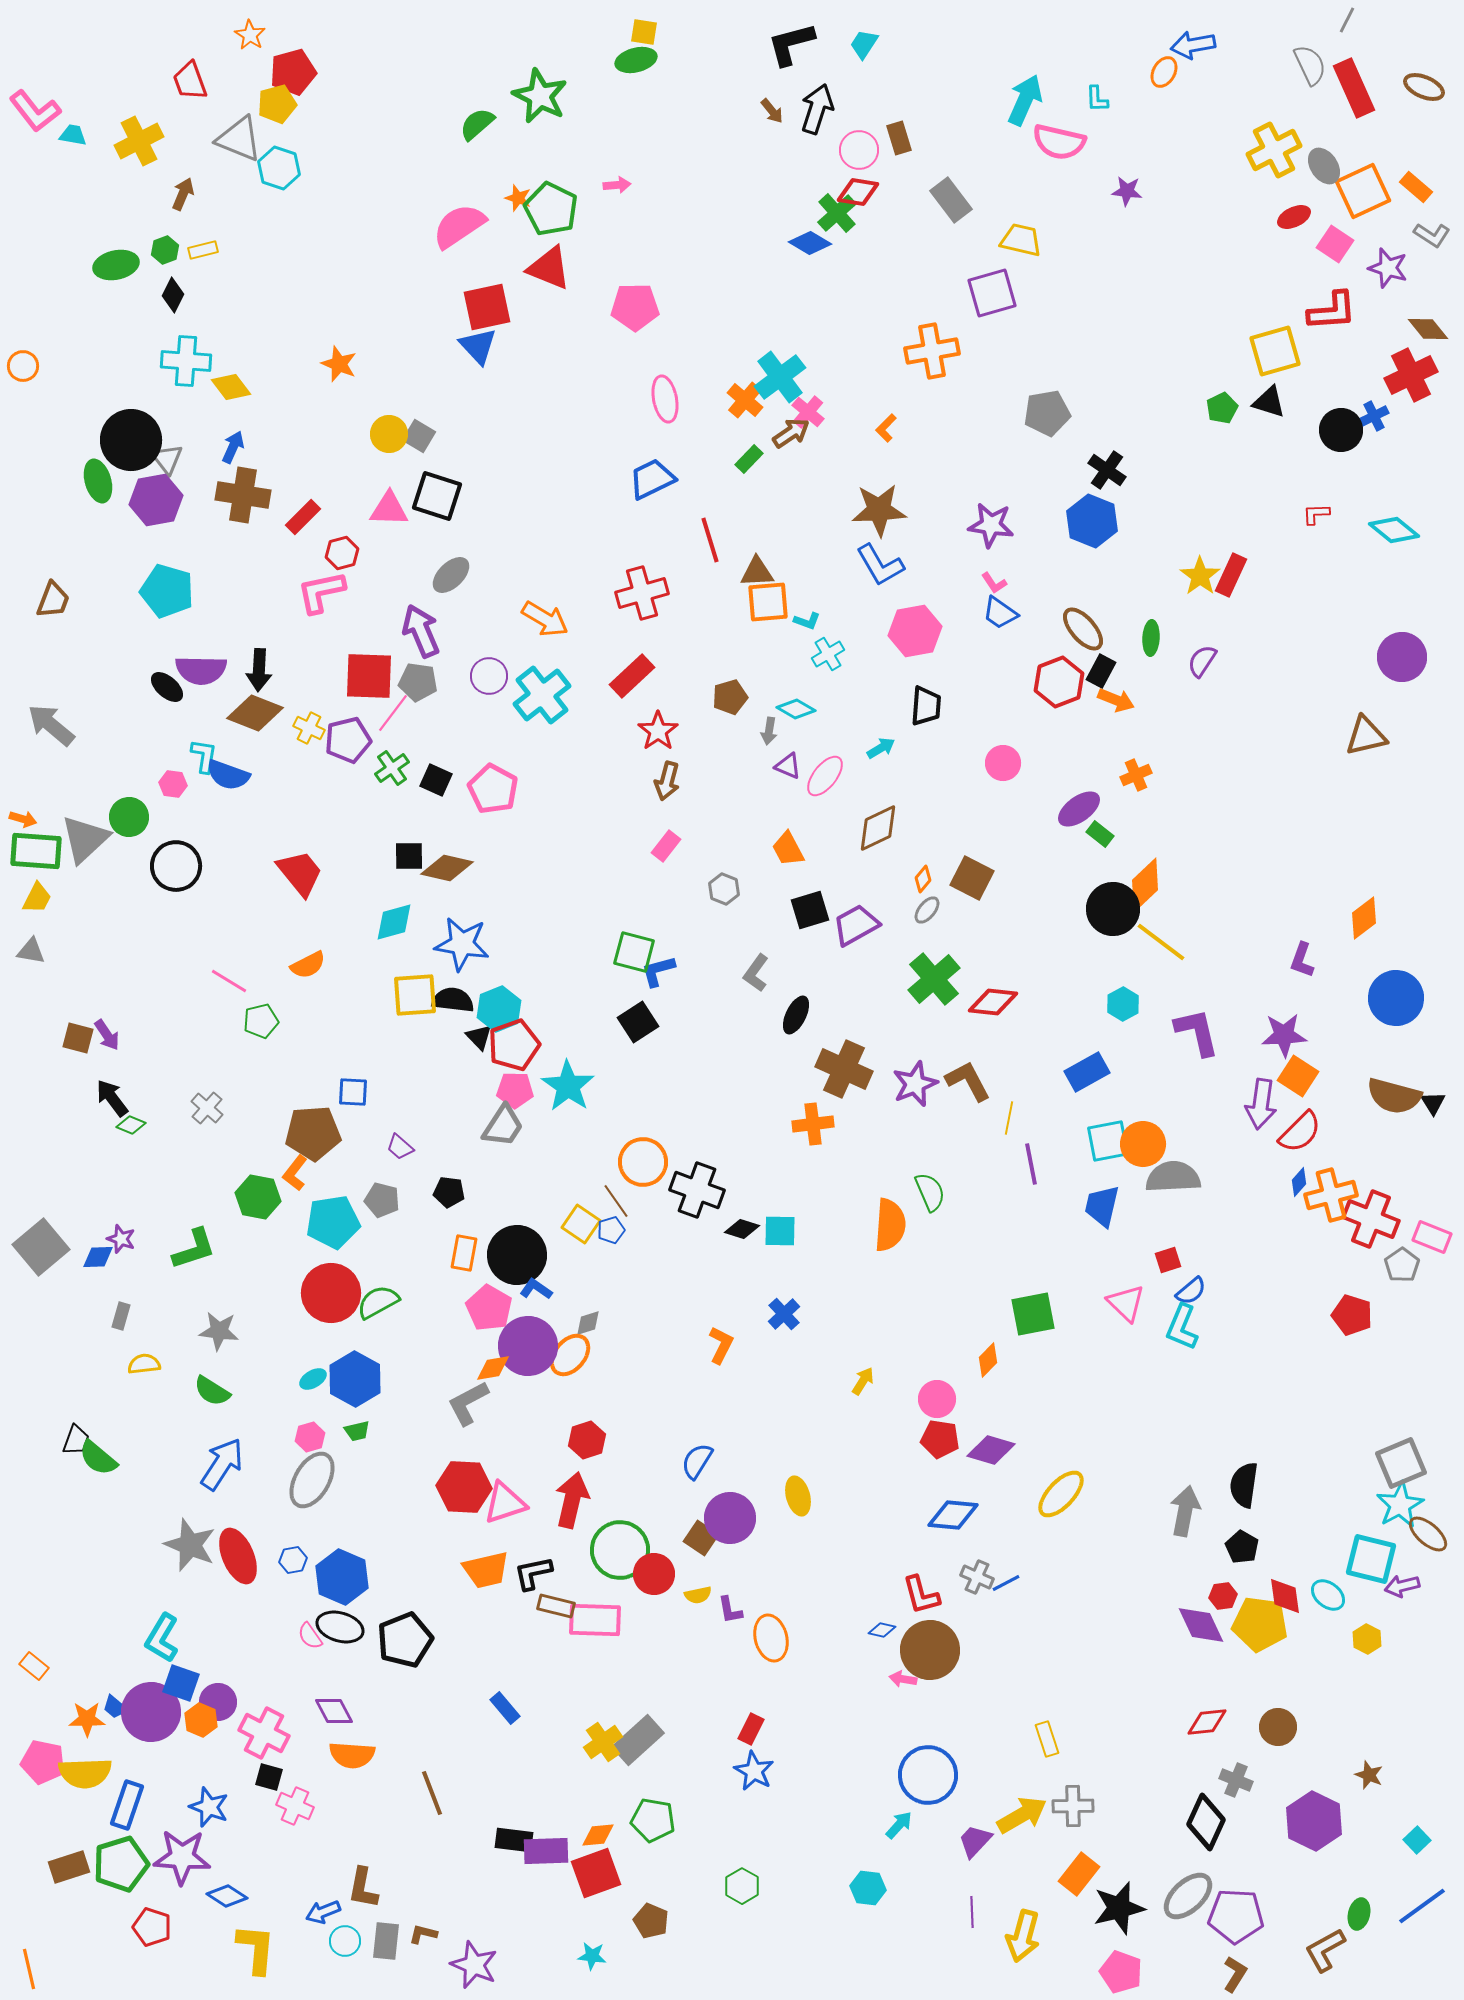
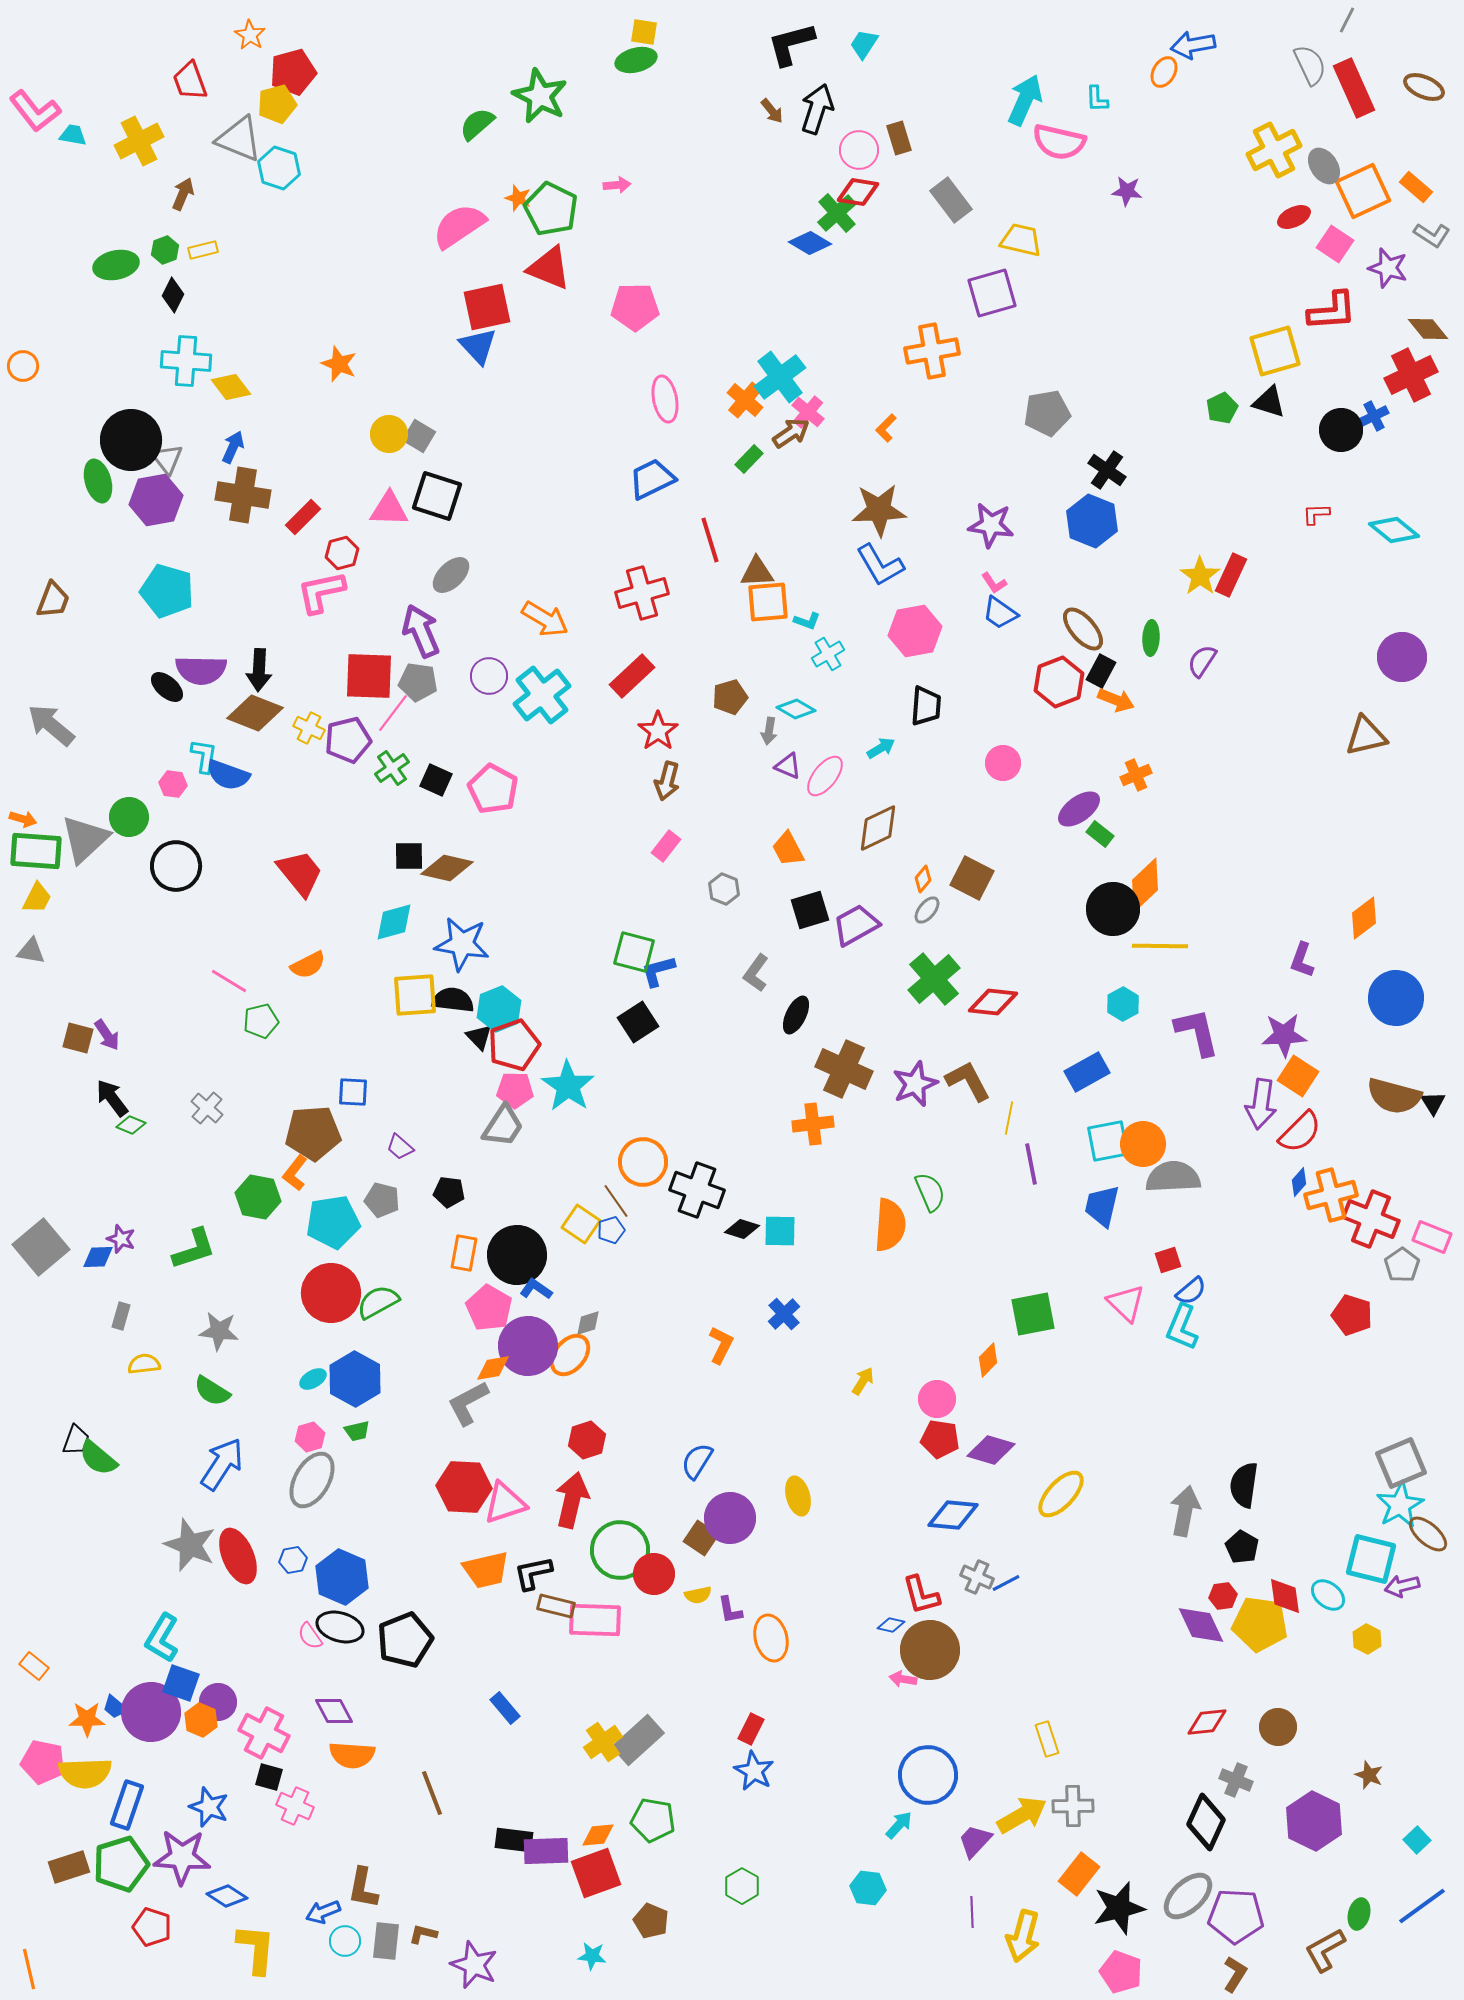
yellow line at (1161, 942): moved 1 px left, 4 px down; rotated 36 degrees counterclockwise
blue diamond at (882, 1630): moved 9 px right, 5 px up
